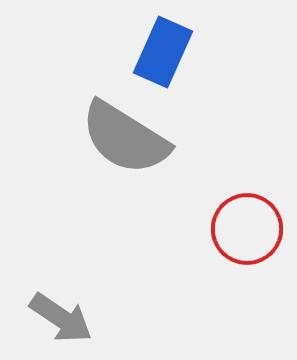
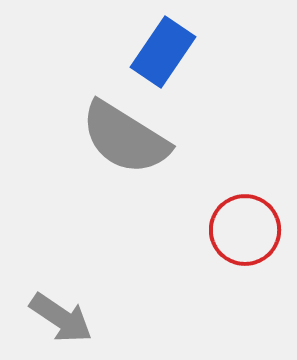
blue rectangle: rotated 10 degrees clockwise
red circle: moved 2 px left, 1 px down
